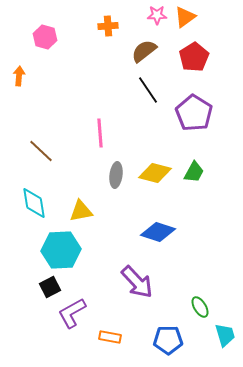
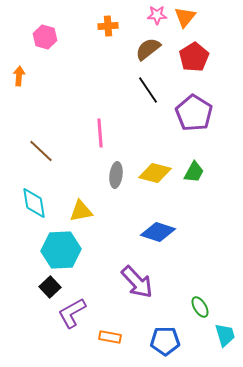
orange triangle: rotated 15 degrees counterclockwise
brown semicircle: moved 4 px right, 2 px up
black square: rotated 15 degrees counterclockwise
blue pentagon: moved 3 px left, 1 px down
